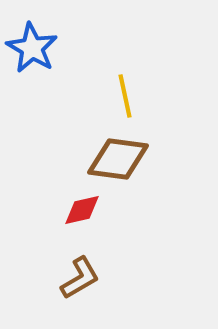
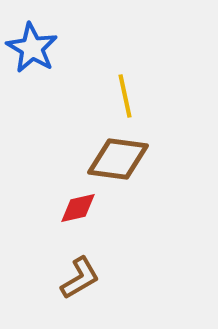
red diamond: moved 4 px left, 2 px up
